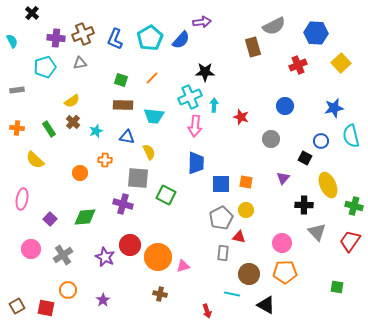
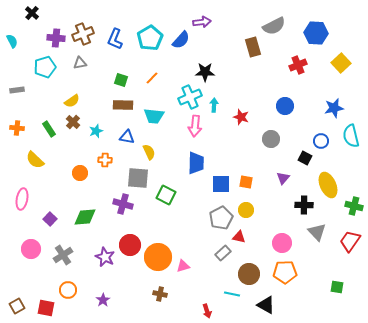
gray rectangle at (223, 253): rotated 42 degrees clockwise
